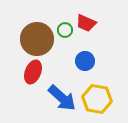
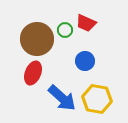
red ellipse: moved 1 px down
